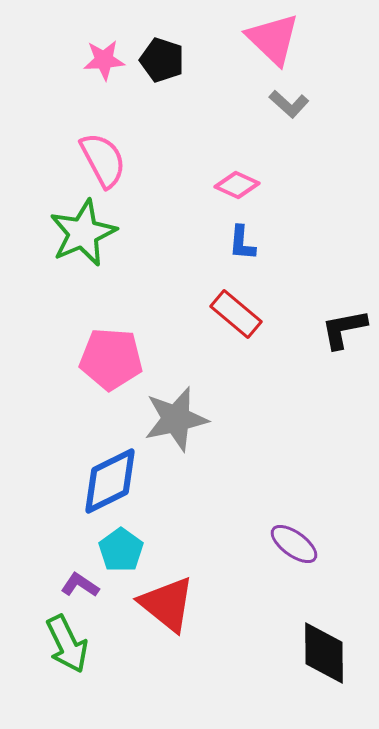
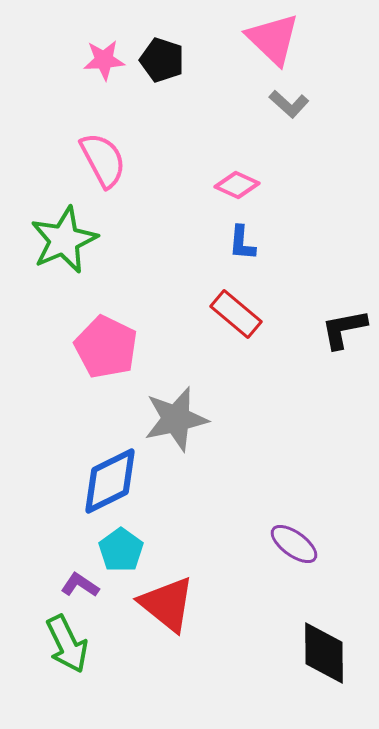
green star: moved 19 px left, 7 px down
pink pentagon: moved 5 px left, 12 px up; rotated 22 degrees clockwise
